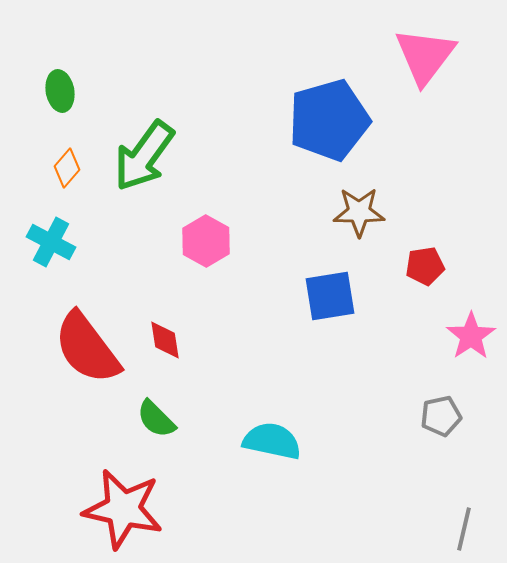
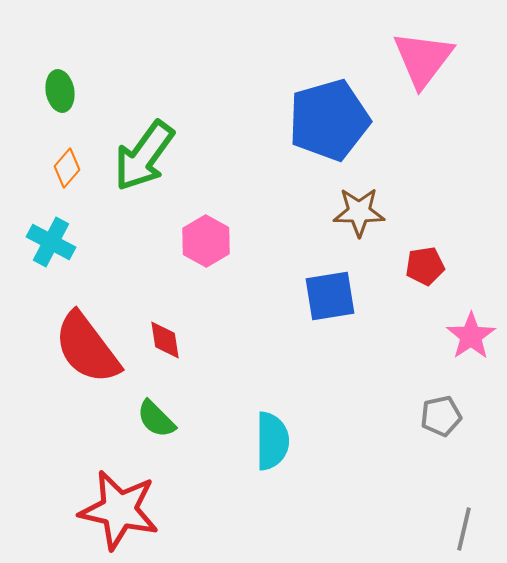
pink triangle: moved 2 px left, 3 px down
cyan semicircle: rotated 78 degrees clockwise
red star: moved 4 px left, 1 px down
